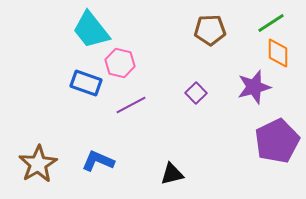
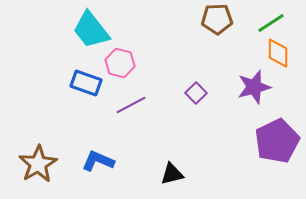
brown pentagon: moved 7 px right, 11 px up
